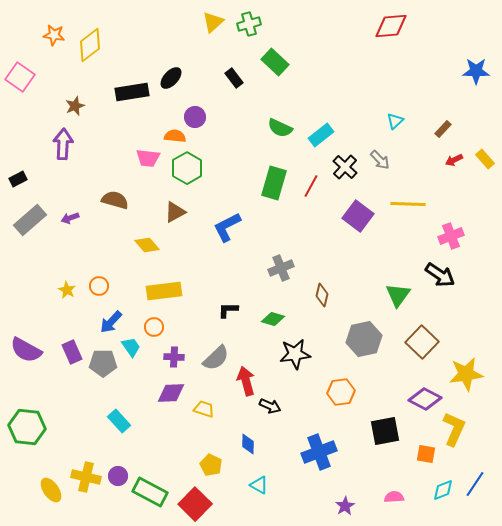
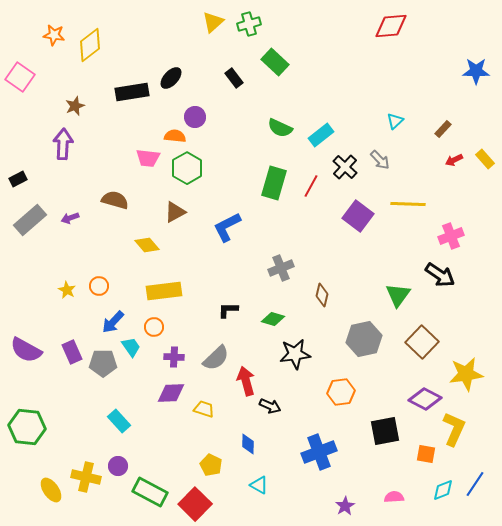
blue arrow at (111, 322): moved 2 px right
purple circle at (118, 476): moved 10 px up
